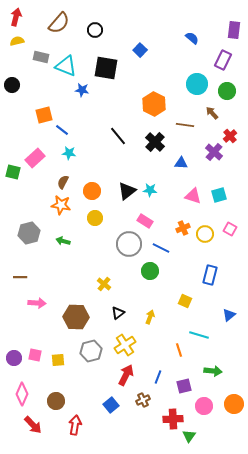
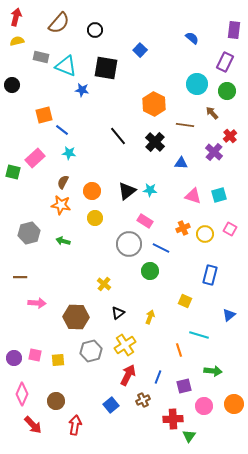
purple rectangle at (223, 60): moved 2 px right, 2 px down
red arrow at (126, 375): moved 2 px right
